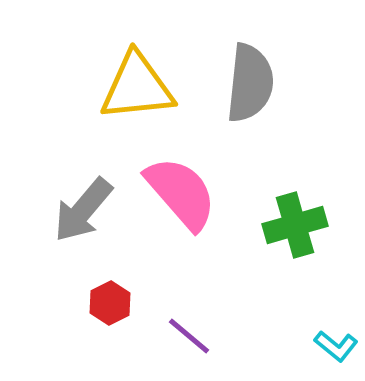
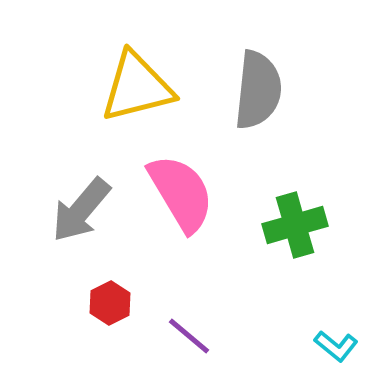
gray semicircle: moved 8 px right, 7 px down
yellow triangle: rotated 8 degrees counterclockwise
pink semicircle: rotated 10 degrees clockwise
gray arrow: moved 2 px left
